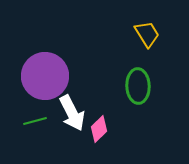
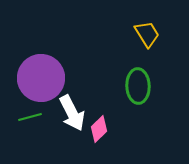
purple circle: moved 4 px left, 2 px down
green line: moved 5 px left, 4 px up
